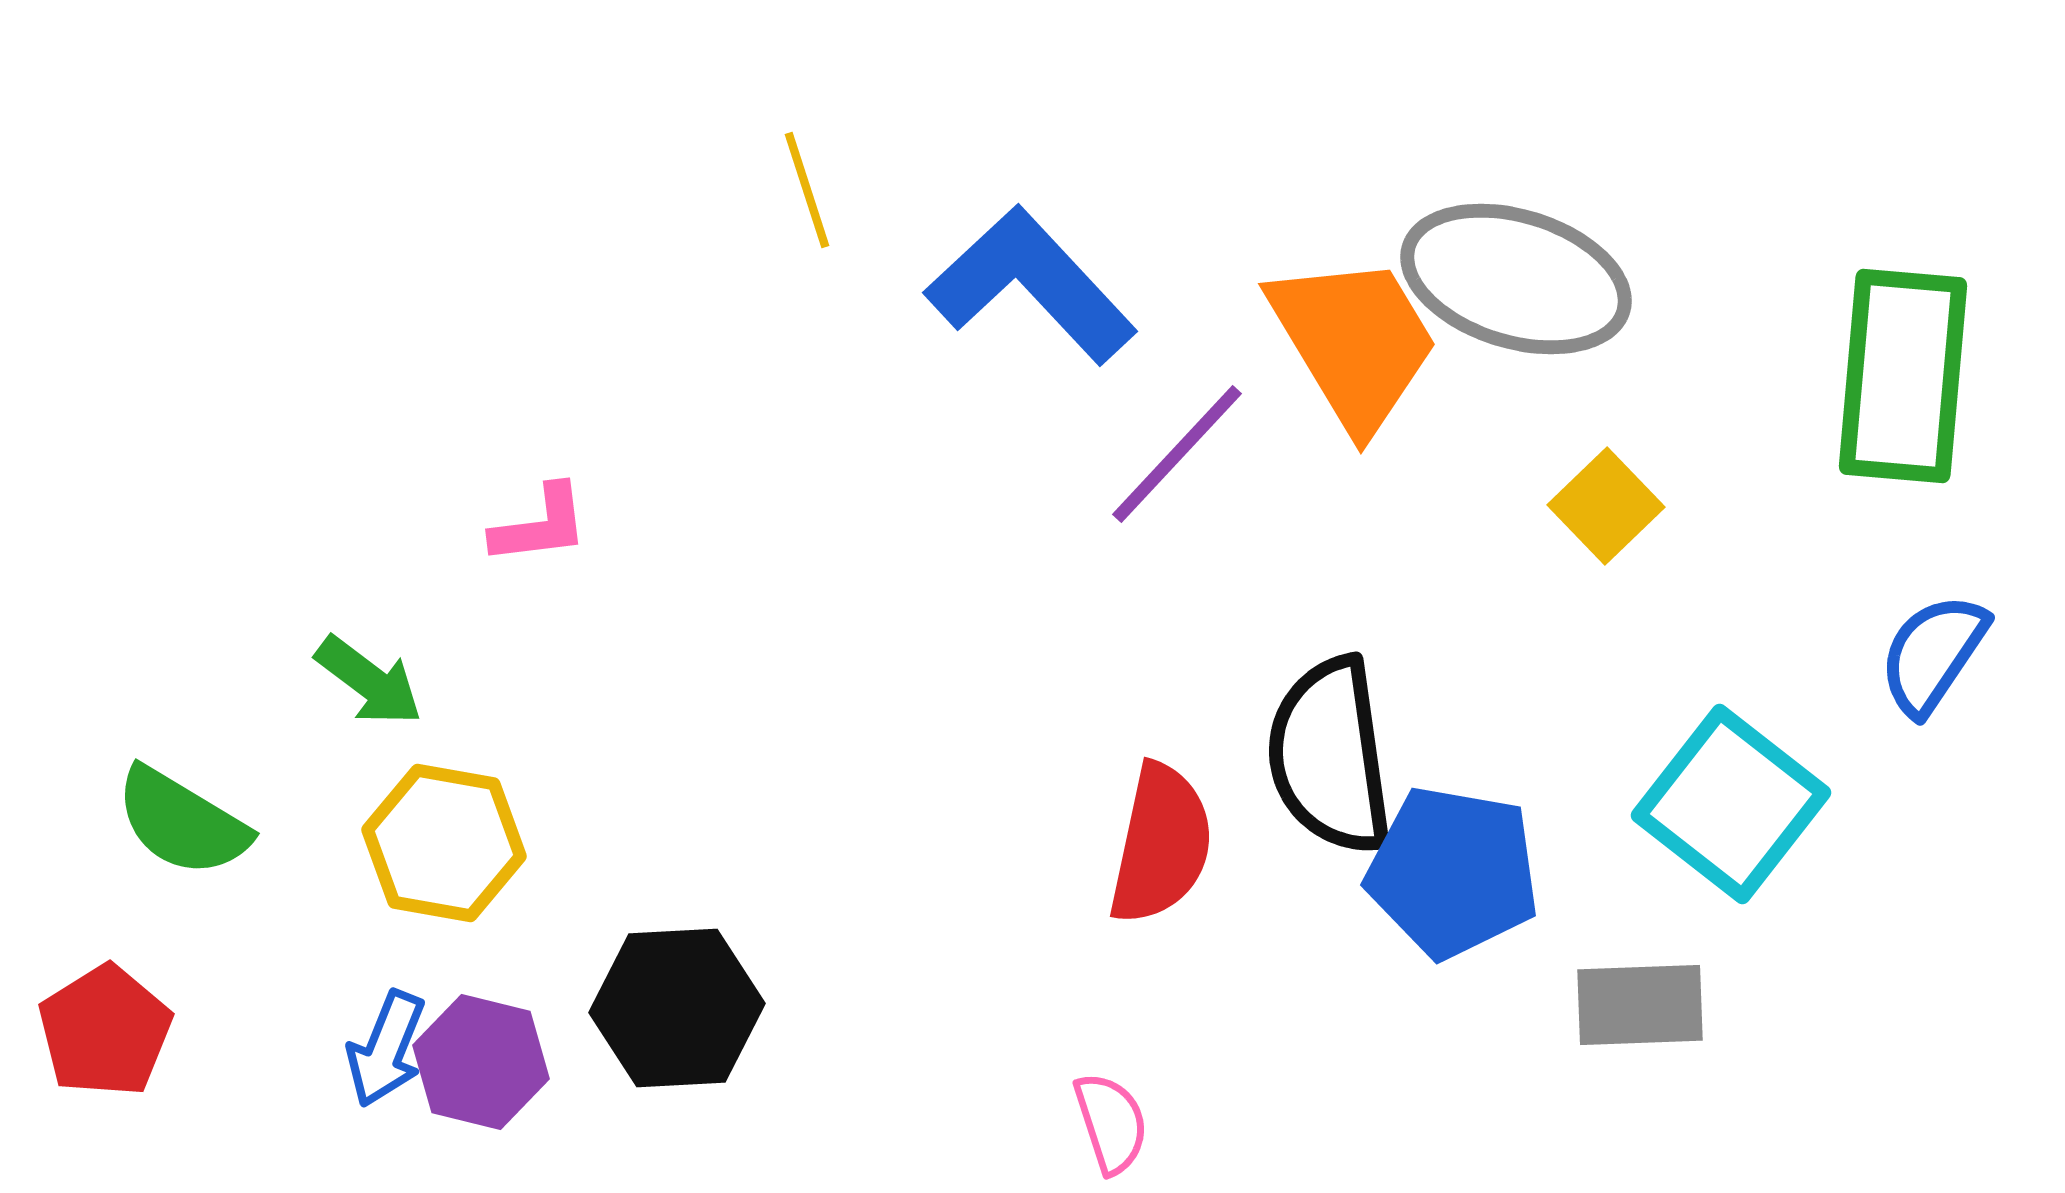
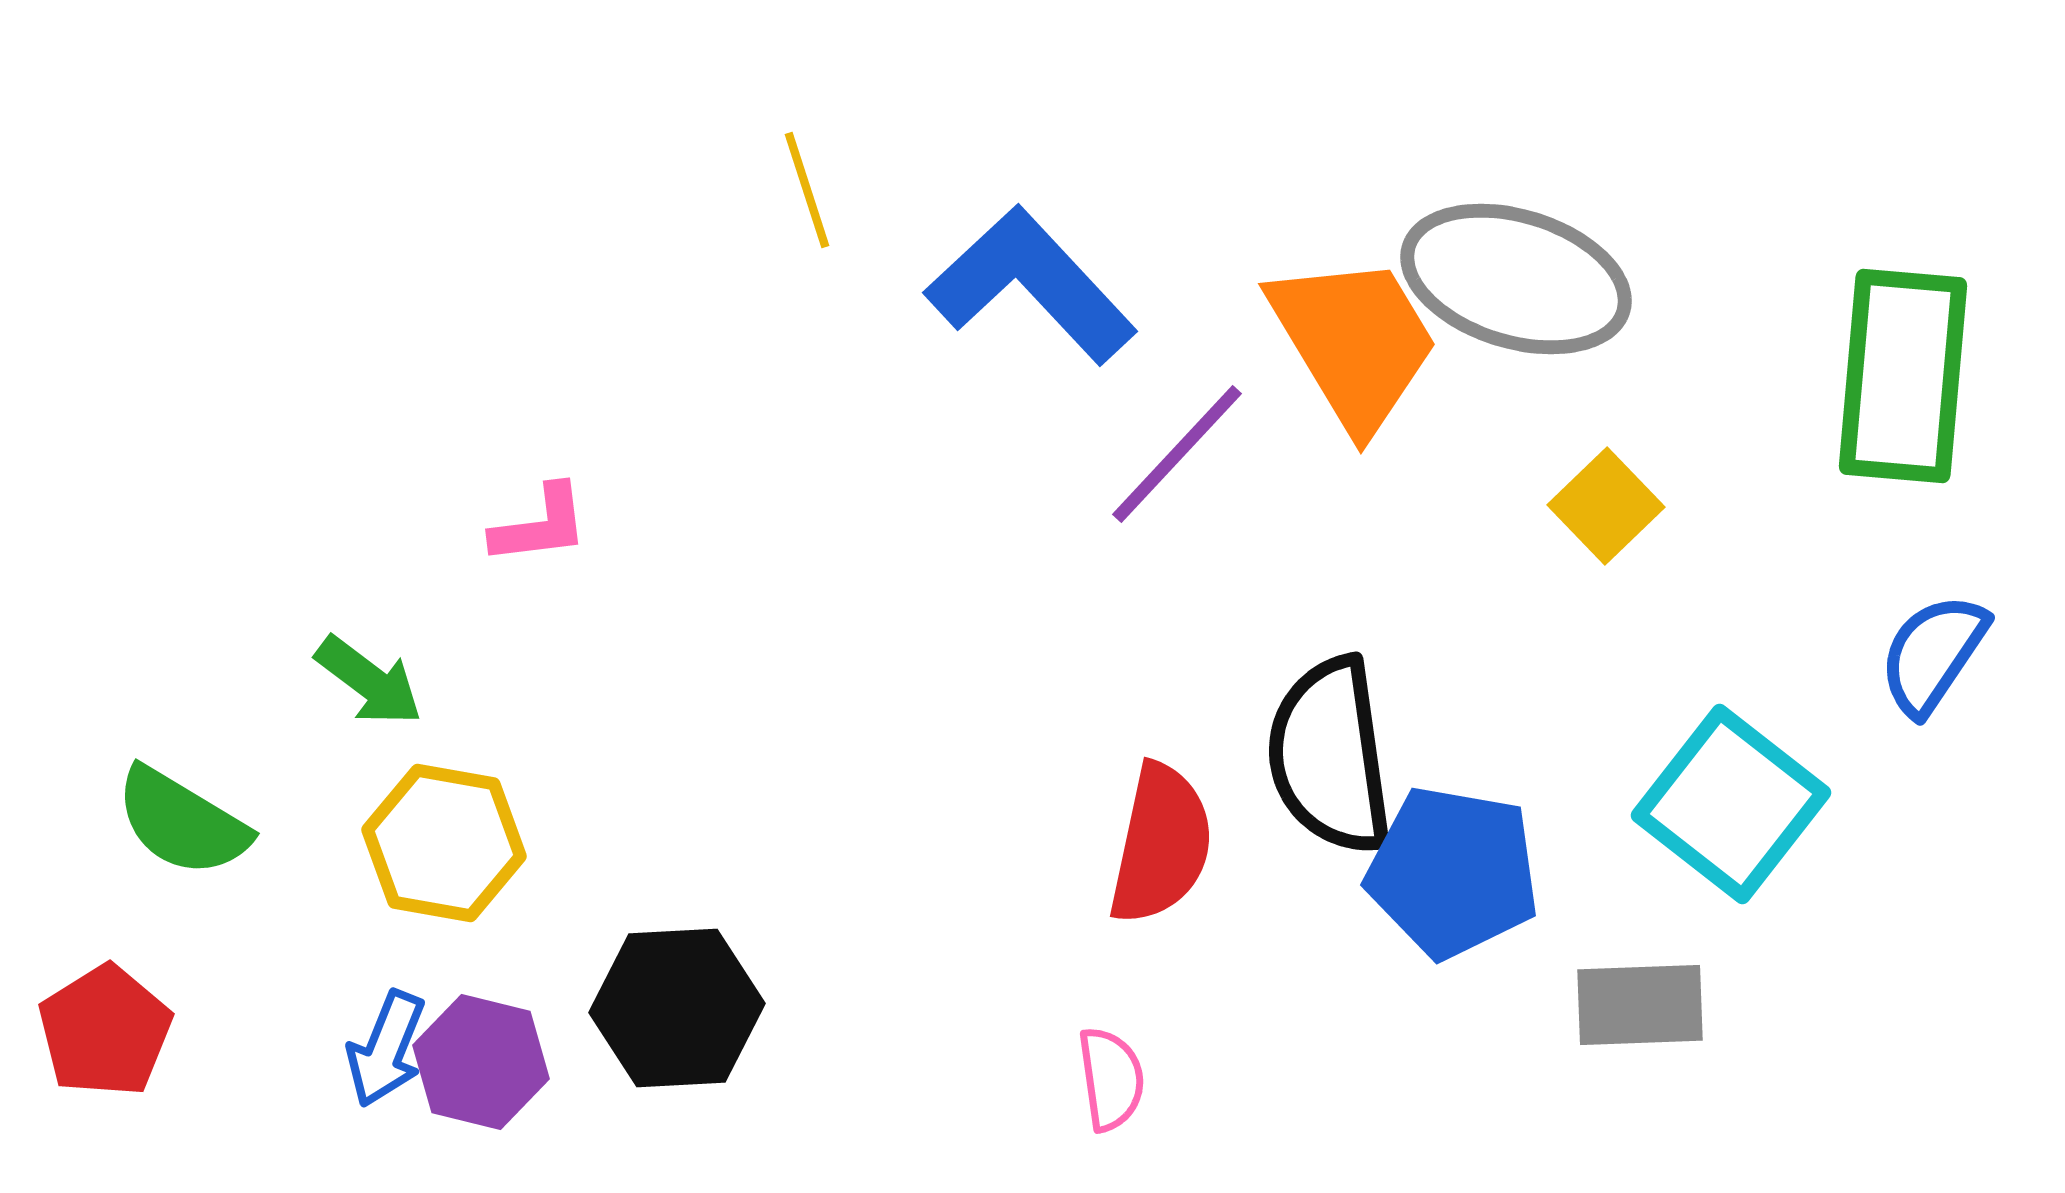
pink semicircle: moved 44 px up; rotated 10 degrees clockwise
